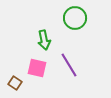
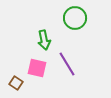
purple line: moved 2 px left, 1 px up
brown square: moved 1 px right
